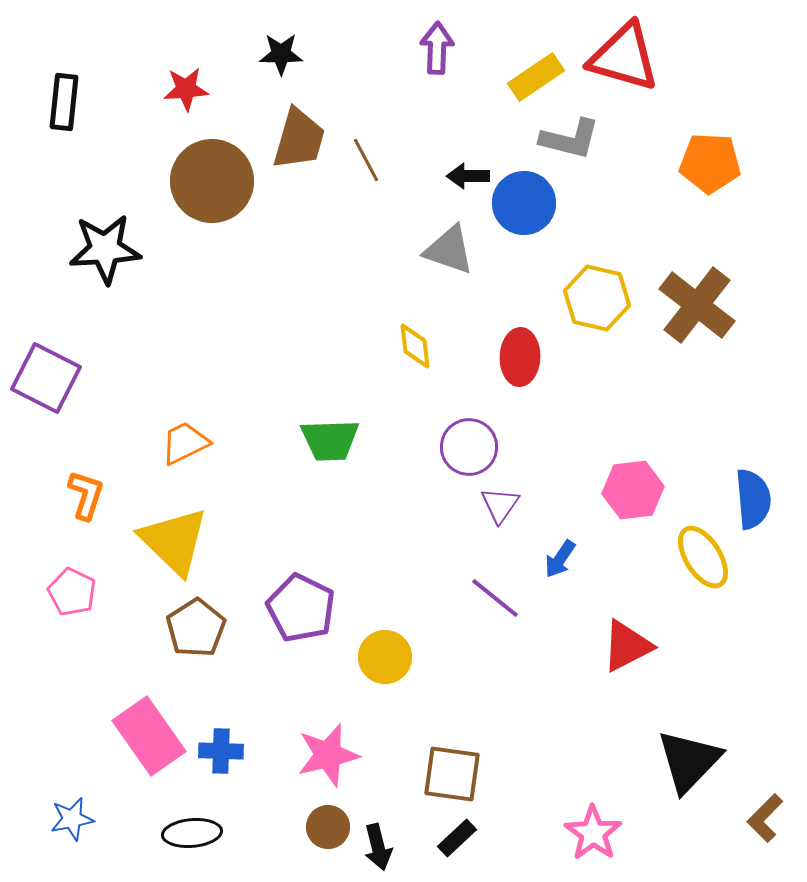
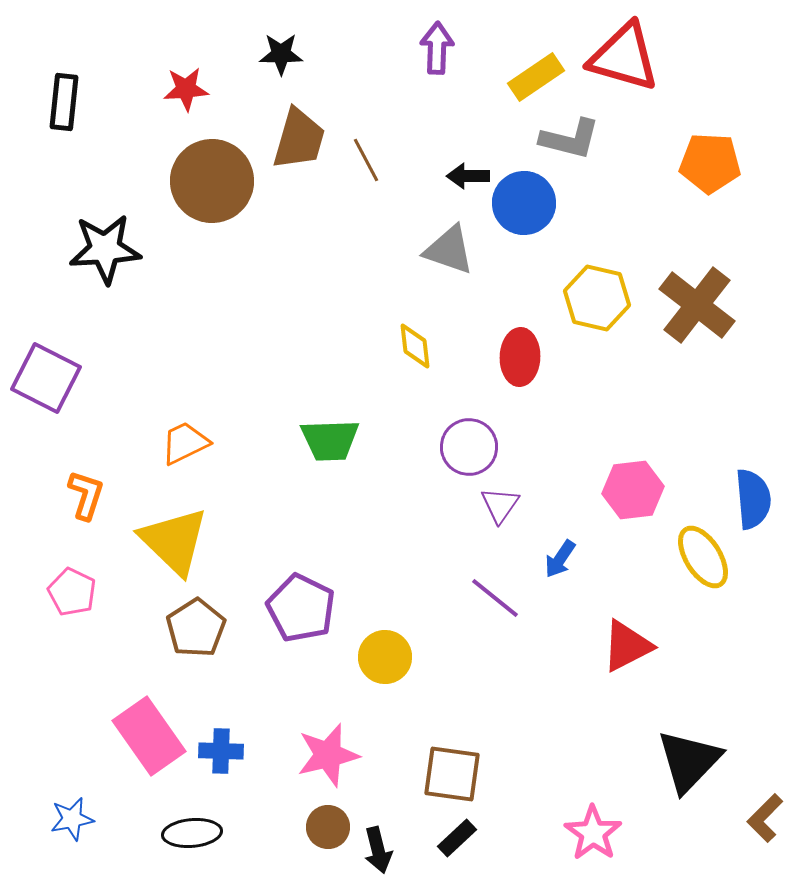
black arrow at (378, 847): moved 3 px down
